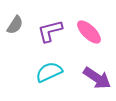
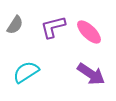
purple L-shape: moved 3 px right, 4 px up
cyan semicircle: moved 23 px left; rotated 8 degrees counterclockwise
purple arrow: moved 6 px left, 4 px up
